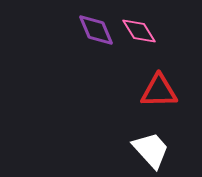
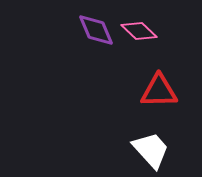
pink diamond: rotated 15 degrees counterclockwise
